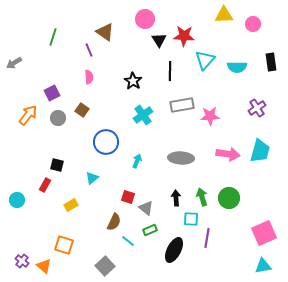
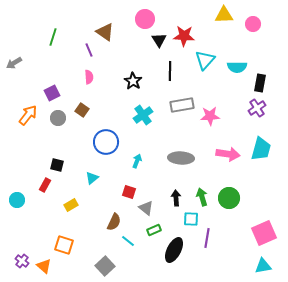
black rectangle at (271, 62): moved 11 px left, 21 px down; rotated 18 degrees clockwise
cyan trapezoid at (260, 151): moved 1 px right, 2 px up
red square at (128, 197): moved 1 px right, 5 px up
green rectangle at (150, 230): moved 4 px right
